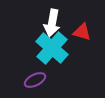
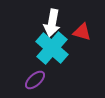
purple ellipse: rotated 15 degrees counterclockwise
